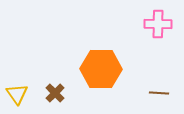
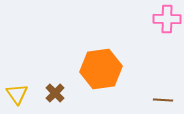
pink cross: moved 9 px right, 5 px up
orange hexagon: rotated 9 degrees counterclockwise
brown line: moved 4 px right, 7 px down
